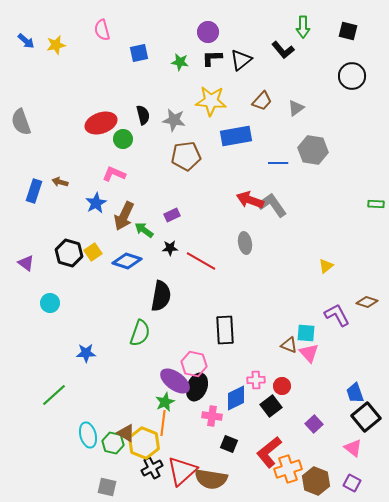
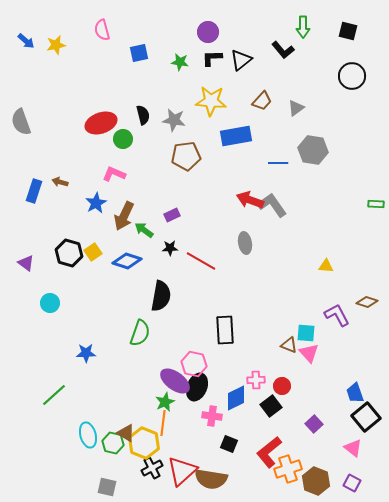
yellow triangle at (326, 266): rotated 42 degrees clockwise
